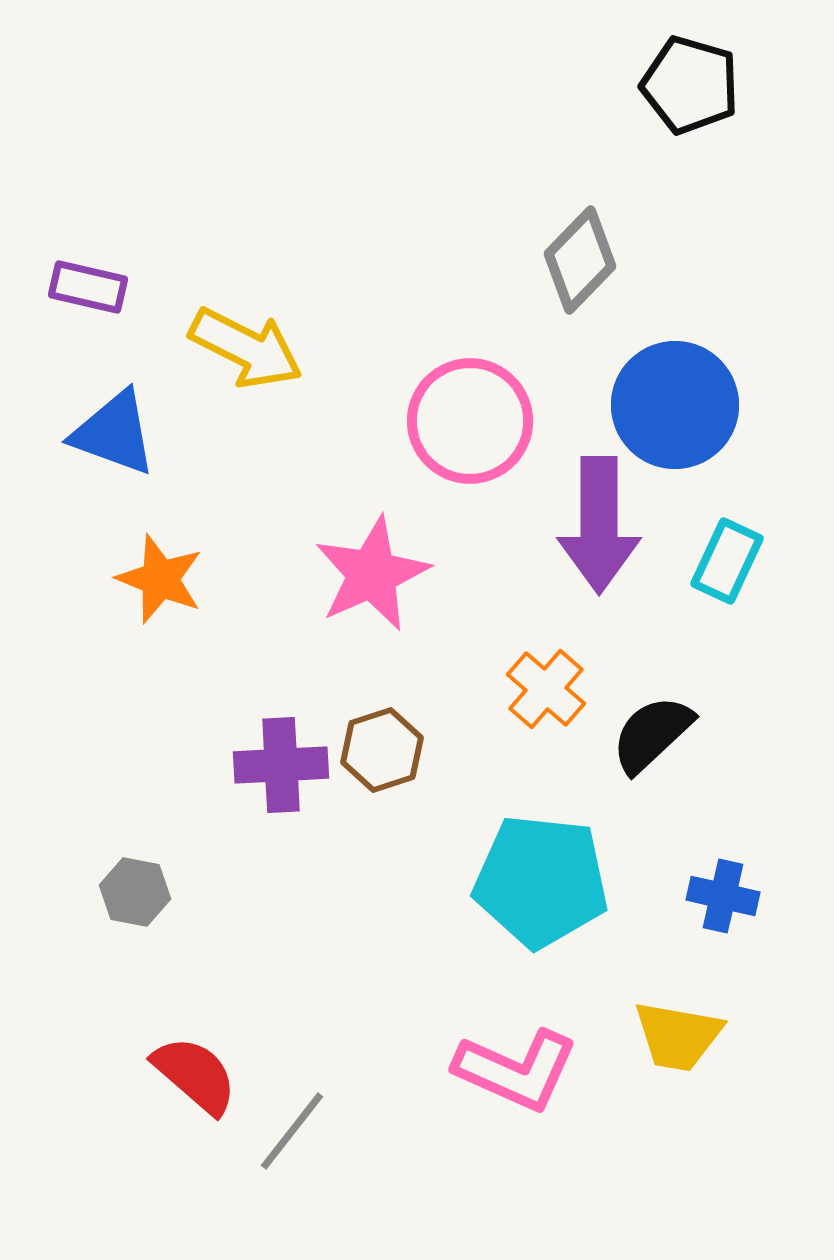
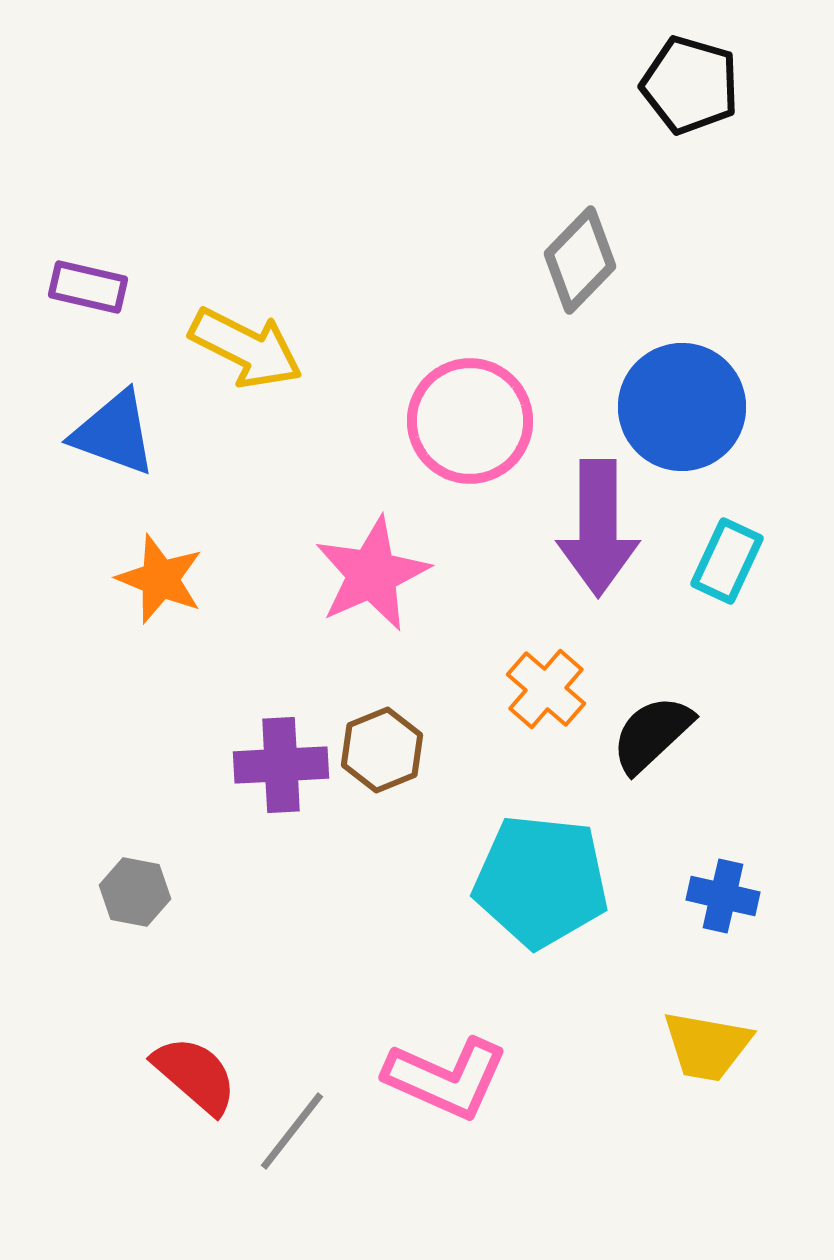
blue circle: moved 7 px right, 2 px down
purple arrow: moved 1 px left, 3 px down
brown hexagon: rotated 4 degrees counterclockwise
yellow trapezoid: moved 29 px right, 10 px down
pink L-shape: moved 70 px left, 8 px down
